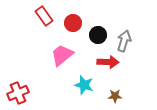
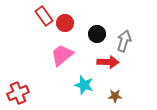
red circle: moved 8 px left
black circle: moved 1 px left, 1 px up
